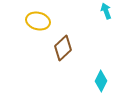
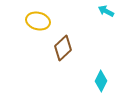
cyan arrow: rotated 42 degrees counterclockwise
